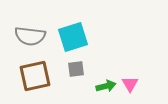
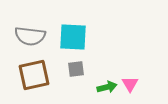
cyan square: rotated 20 degrees clockwise
brown square: moved 1 px left, 1 px up
green arrow: moved 1 px right, 1 px down
